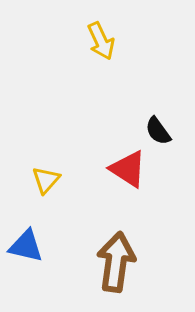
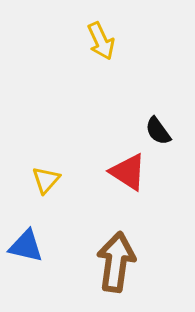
red triangle: moved 3 px down
